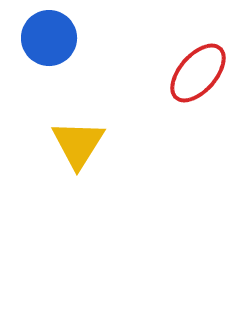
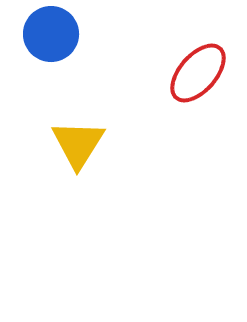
blue circle: moved 2 px right, 4 px up
